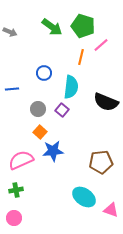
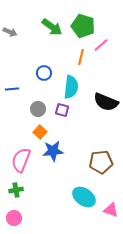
purple square: rotated 24 degrees counterclockwise
pink semicircle: rotated 45 degrees counterclockwise
